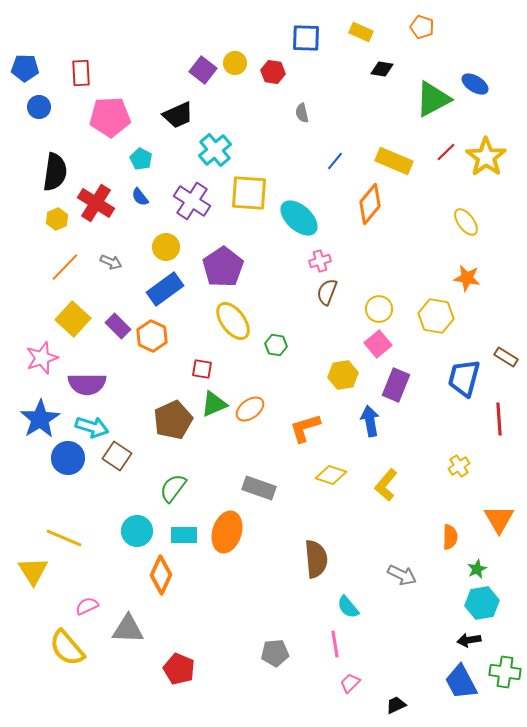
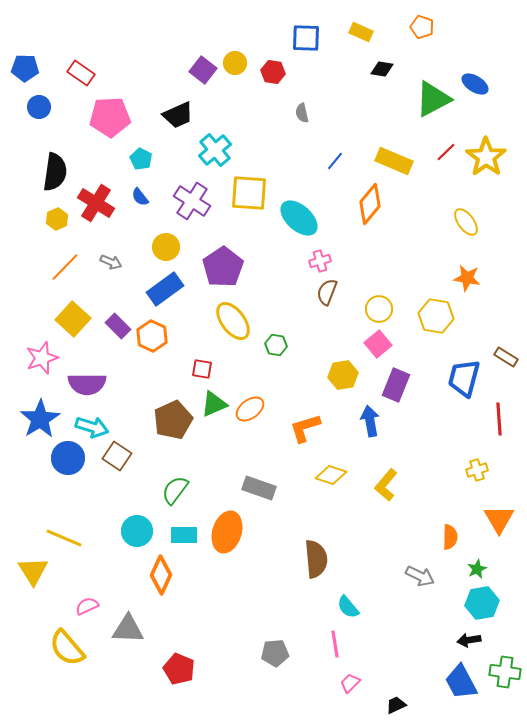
red rectangle at (81, 73): rotated 52 degrees counterclockwise
yellow cross at (459, 466): moved 18 px right, 4 px down; rotated 15 degrees clockwise
green semicircle at (173, 488): moved 2 px right, 2 px down
gray arrow at (402, 575): moved 18 px right, 1 px down
